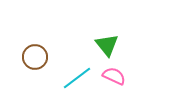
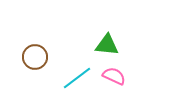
green triangle: rotated 45 degrees counterclockwise
